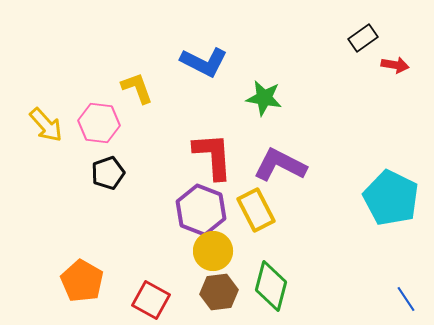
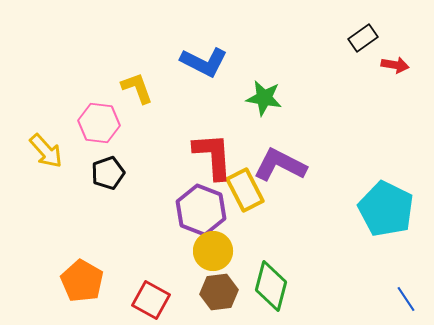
yellow arrow: moved 26 px down
cyan pentagon: moved 5 px left, 11 px down
yellow rectangle: moved 11 px left, 20 px up
